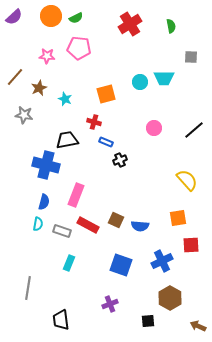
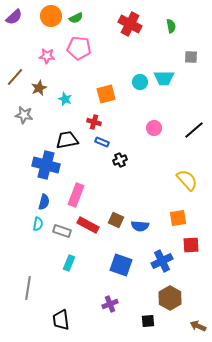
red cross at (130, 24): rotated 30 degrees counterclockwise
blue rectangle at (106, 142): moved 4 px left
